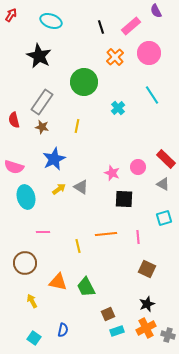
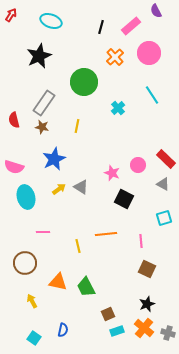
black line at (101, 27): rotated 32 degrees clockwise
black star at (39, 56): rotated 20 degrees clockwise
gray rectangle at (42, 102): moved 2 px right, 1 px down
pink circle at (138, 167): moved 2 px up
black square at (124, 199): rotated 24 degrees clockwise
pink line at (138, 237): moved 3 px right, 4 px down
orange cross at (146, 328): moved 2 px left; rotated 24 degrees counterclockwise
gray cross at (168, 335): moved 2 px up
